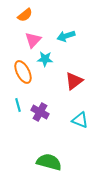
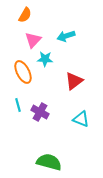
orange semicircle: rotated 21 degrees counterclockwise
cyan triangle: moved 1 px right, 1 px up
